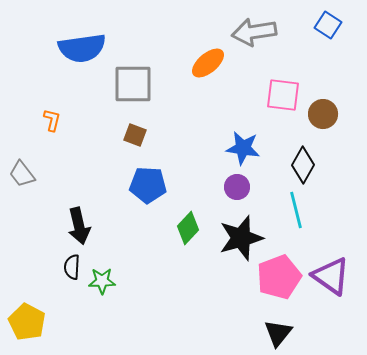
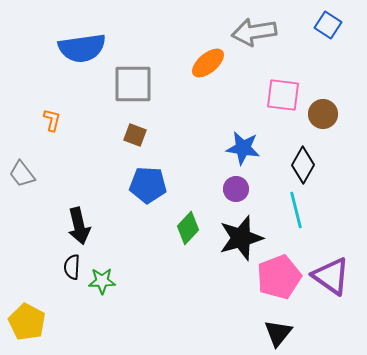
purple circle: moved 1 px left, 2 px down
